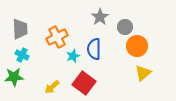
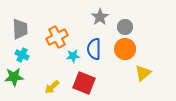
orange circle: moved 12 px left, 3 px down
cyan star: rotated 16 degrees clockwise
red square: rotated 15 degrees counterclockwise
